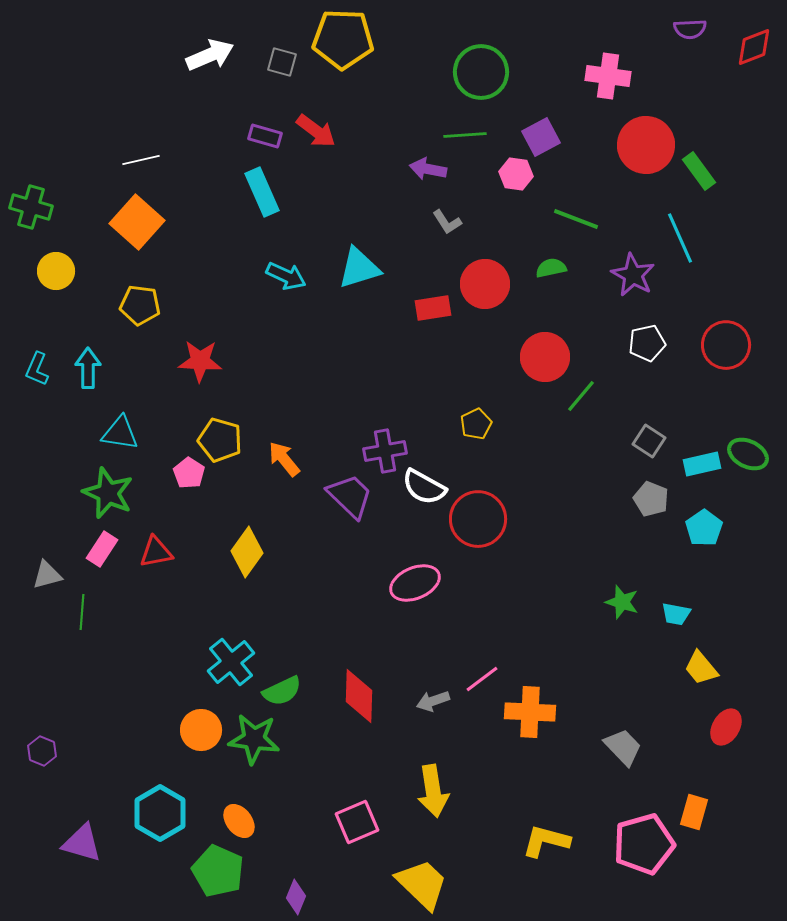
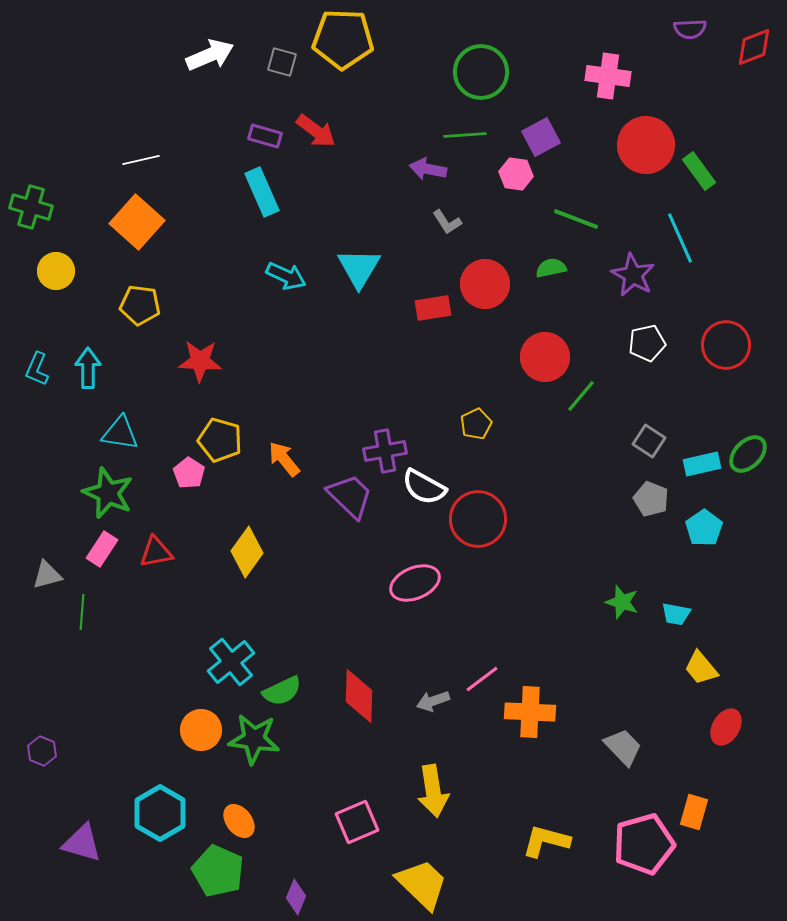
cyan triangle at (359, 268): rotated 42 degrees counterclockwise
green ellipse at (748, 454): rotated 72 degrees counterclockwise
